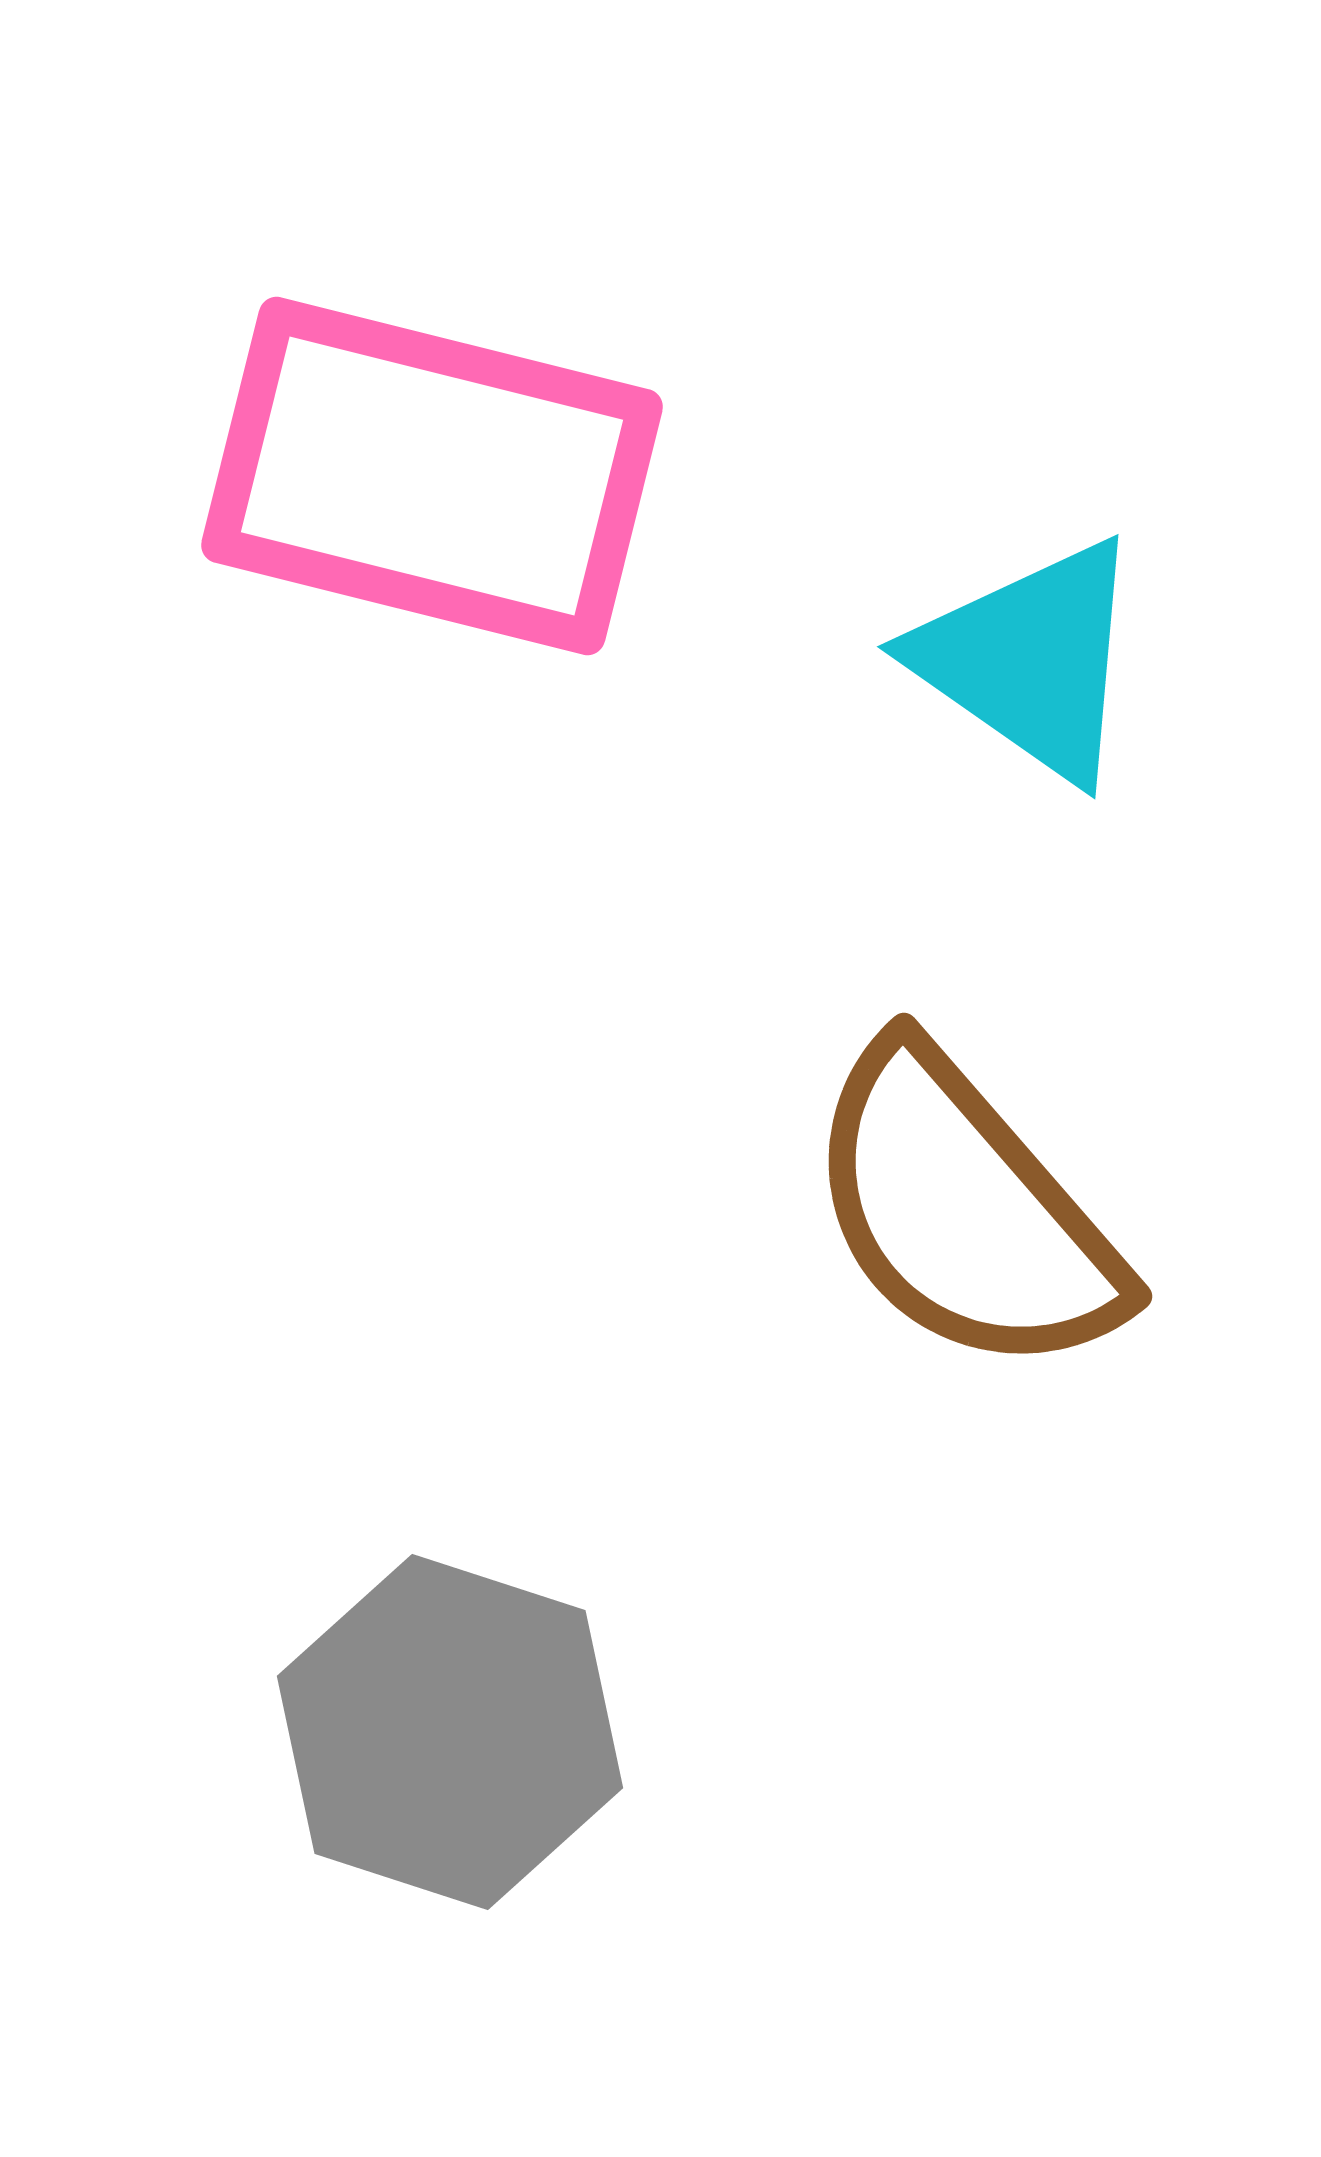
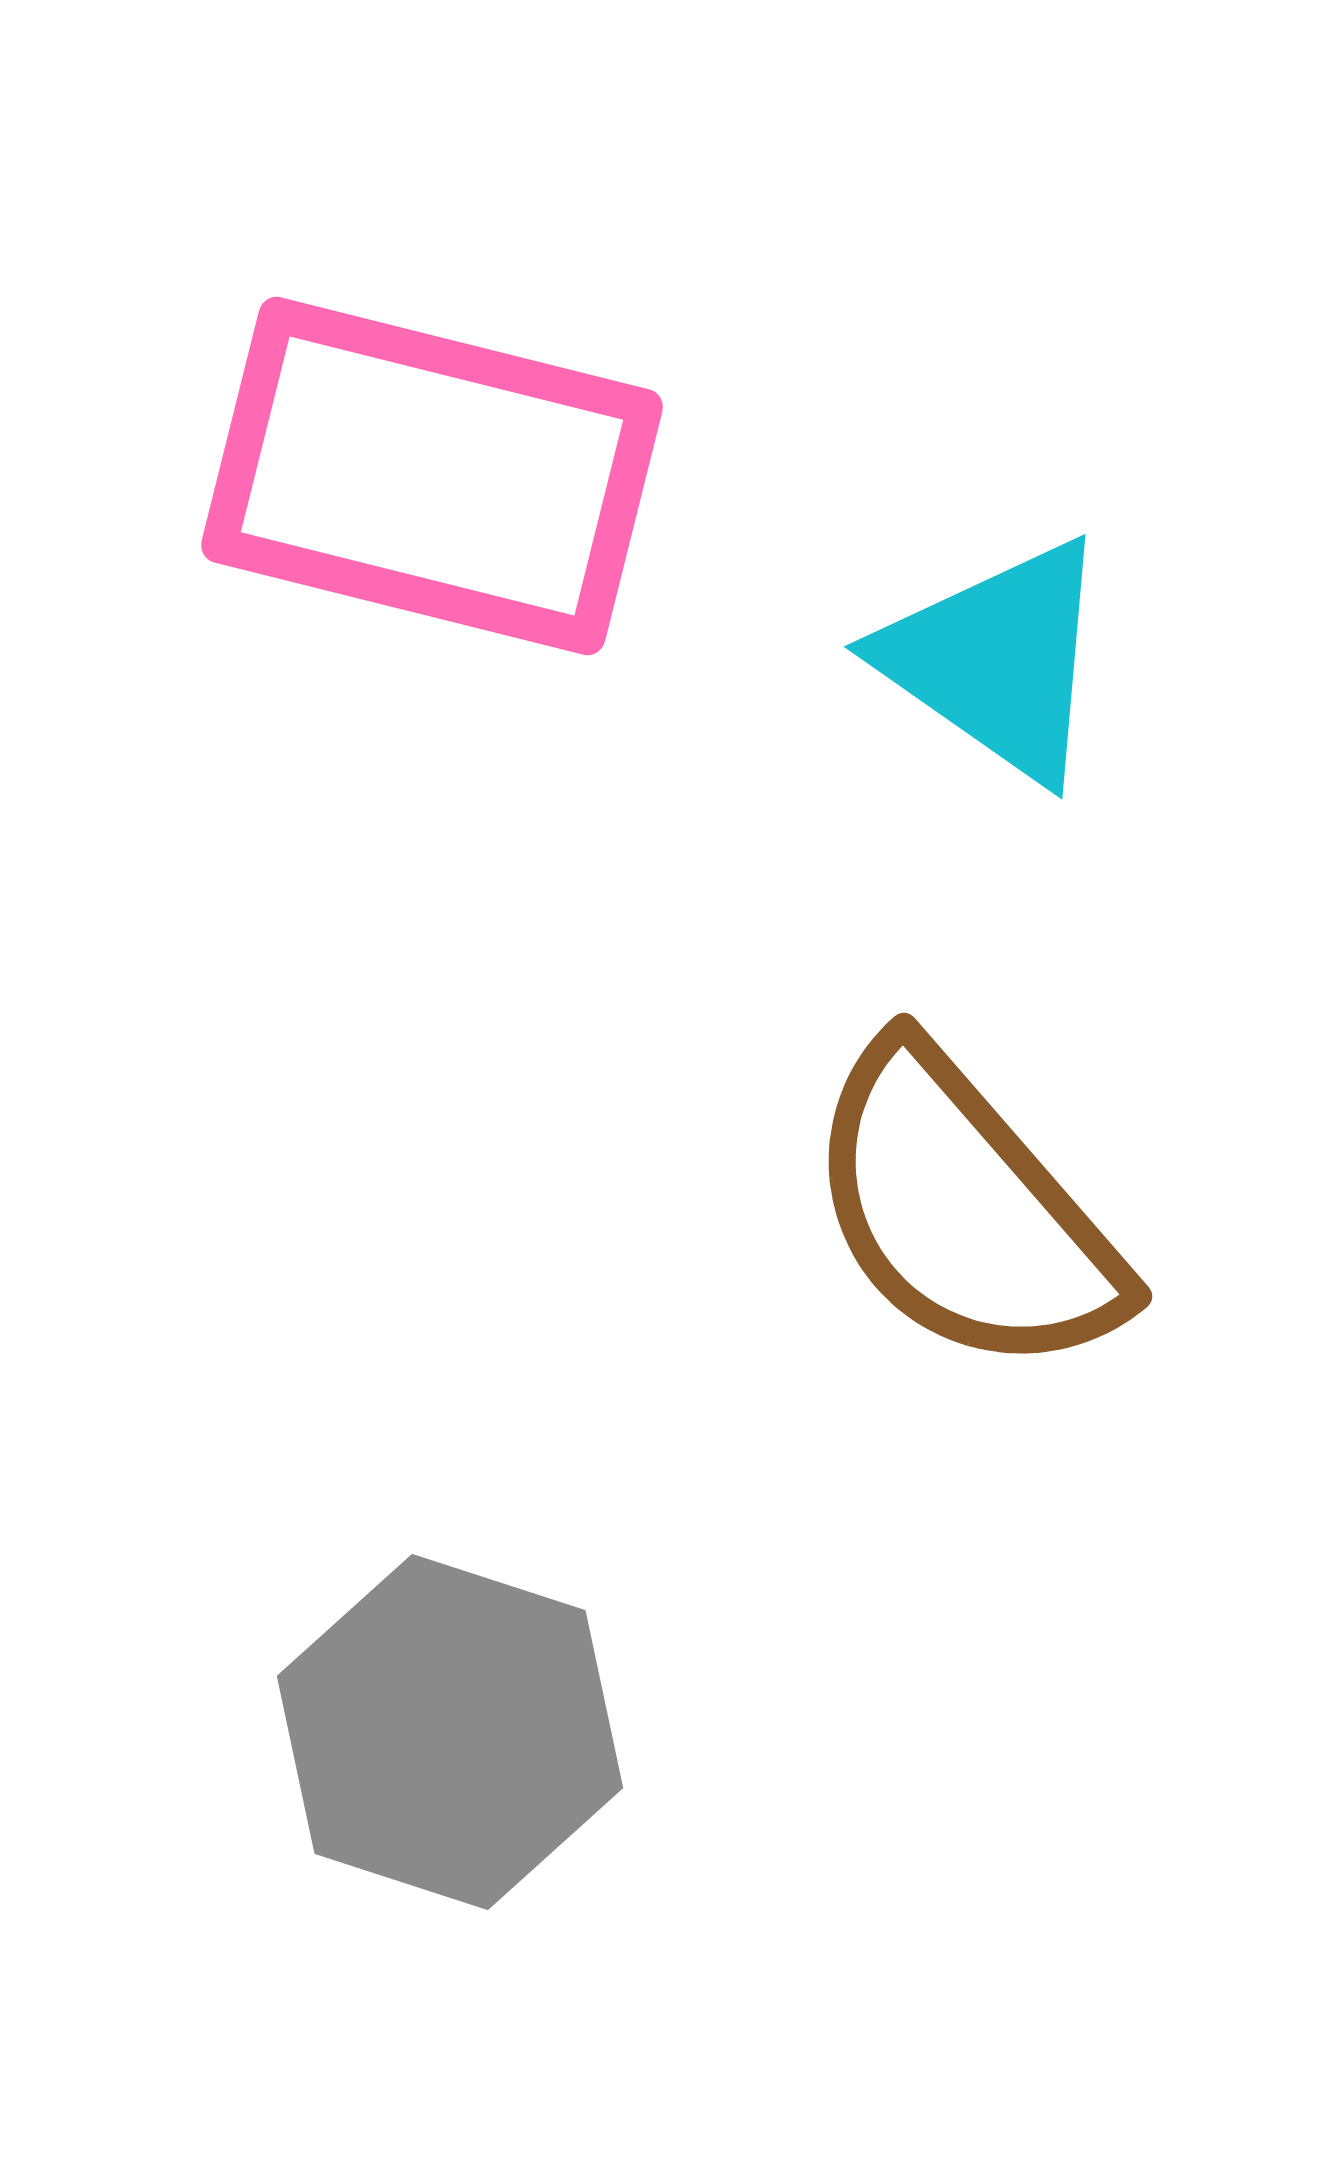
cyan triangle: moved 33 px left
